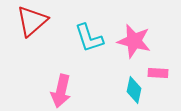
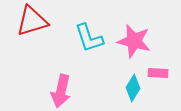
red triangle: rotated 24 degrees clockwise
cyan diamond: moved 1 px left, 2 px up; rotated 20 degrees clockwise
